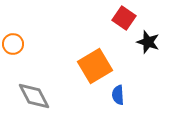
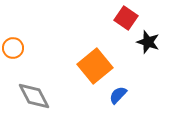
red square: moved 2 px right
orange circle: moved 4 px down
orange square: rotated 8 degrees counterclockwise
blue semicircle: rotated 48 degrees clockwise
